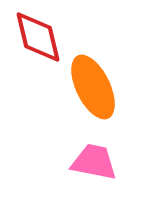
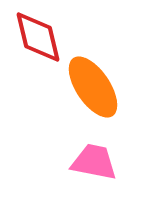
orange ellipse: rotated 8 degrees counterclockwise
